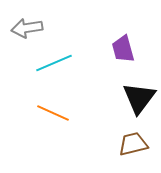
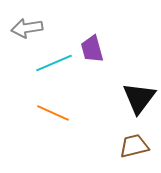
purple trapezoid: moved 31 px left
brown trapezoid: moved 1 px right, 2 px down
